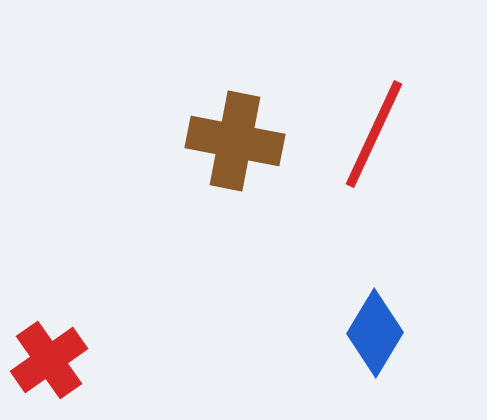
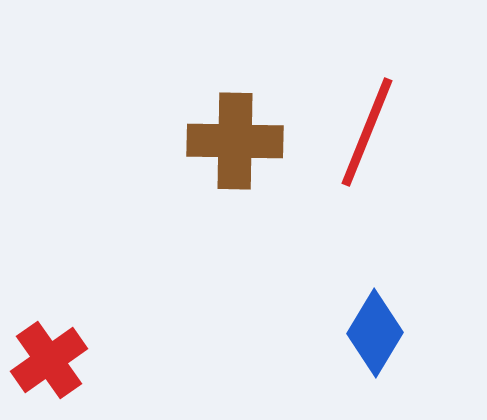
red line: moved 7 px left, 2 px up; rotated 3 degrees counterclockwise
brown cross: rotated 10 degrees counterclockwise
